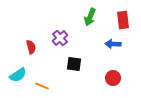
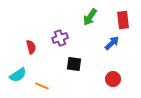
green arrow: rotated 12 degrees clockwise
purple cross: rotated 21 degrees clockwise
blue arrow: moved 1 px left, 1 px up; rotated 133 degrees clockwise
red circle: moved 1 px down
